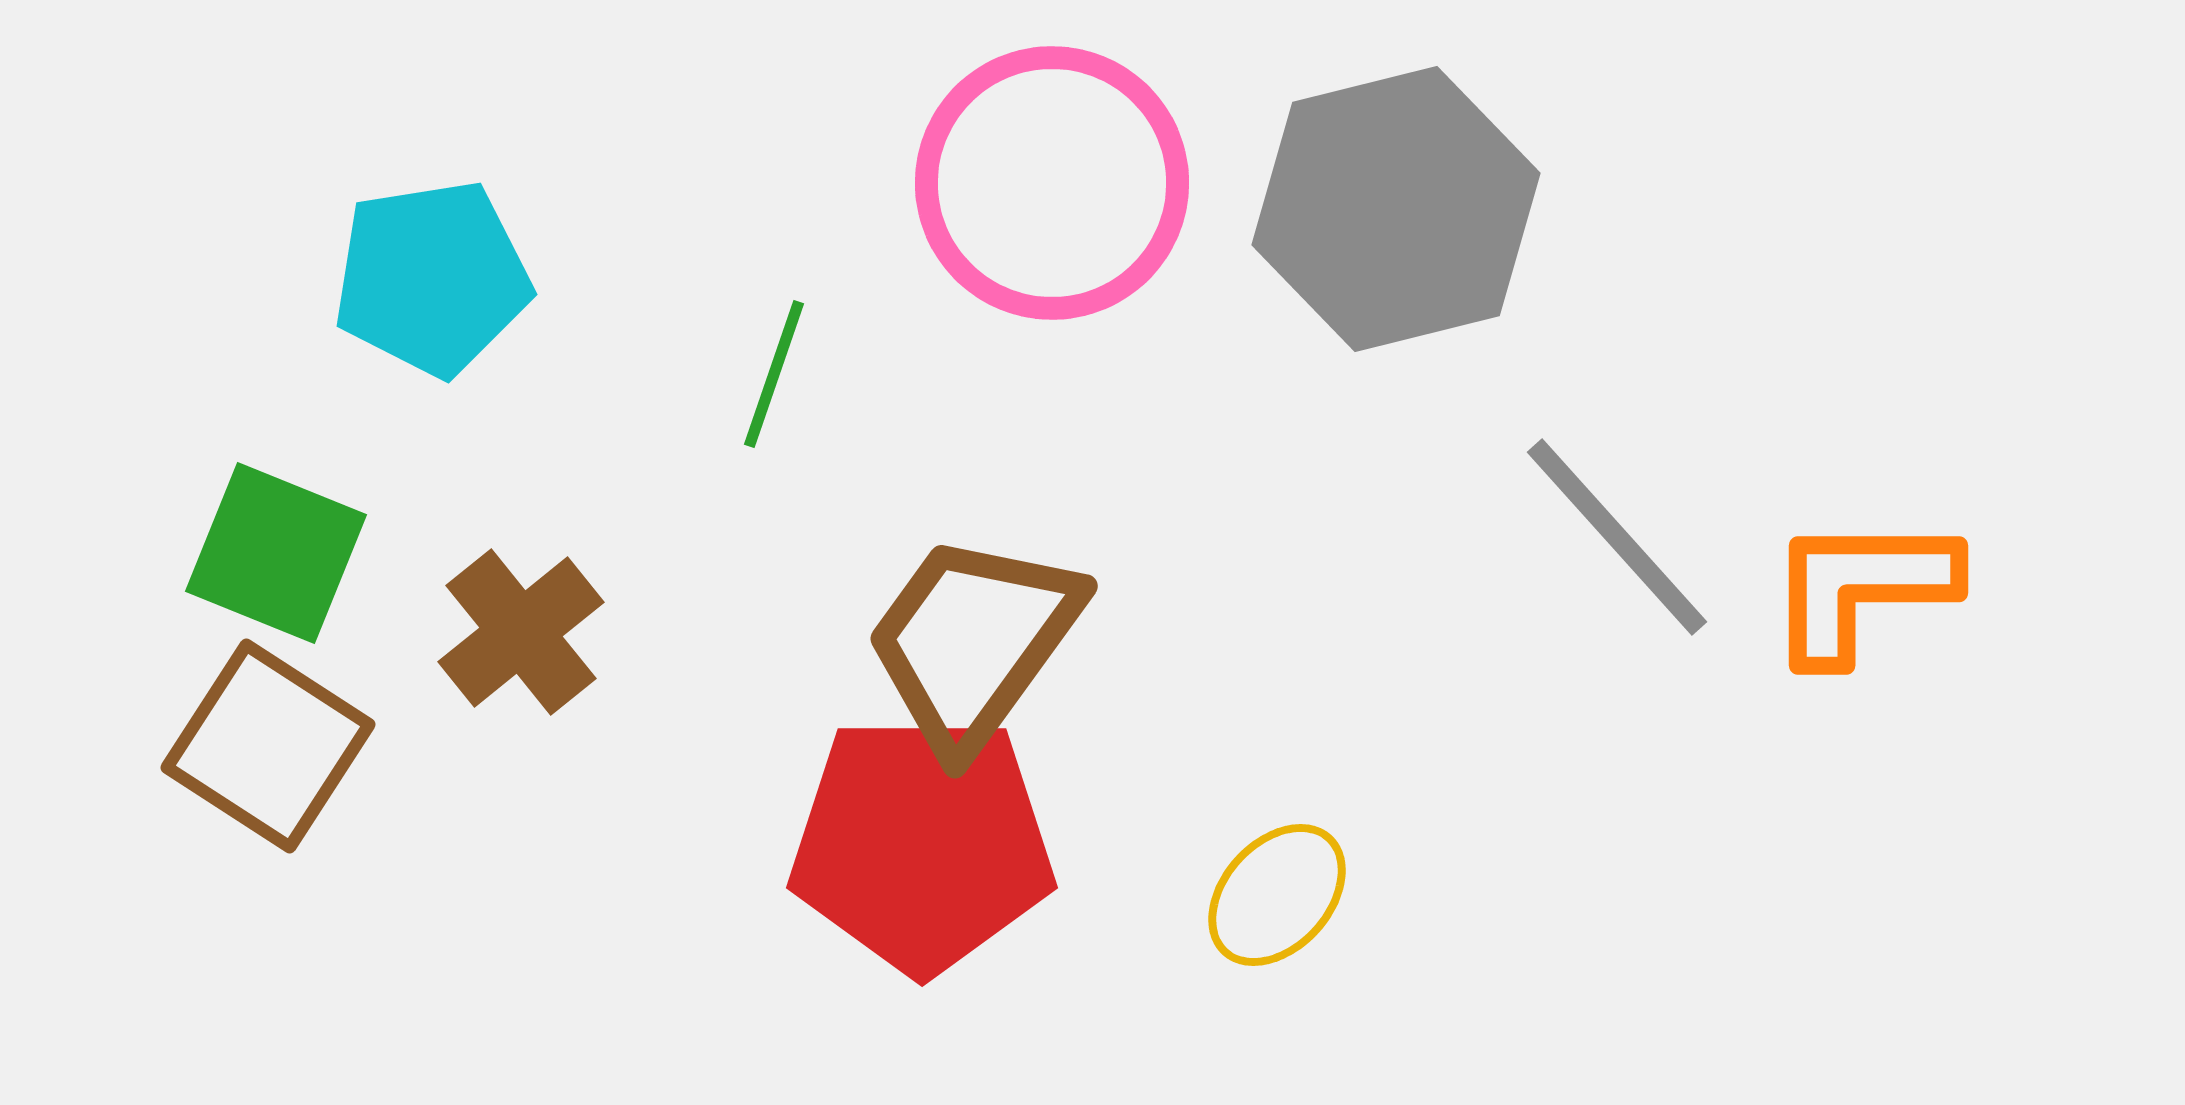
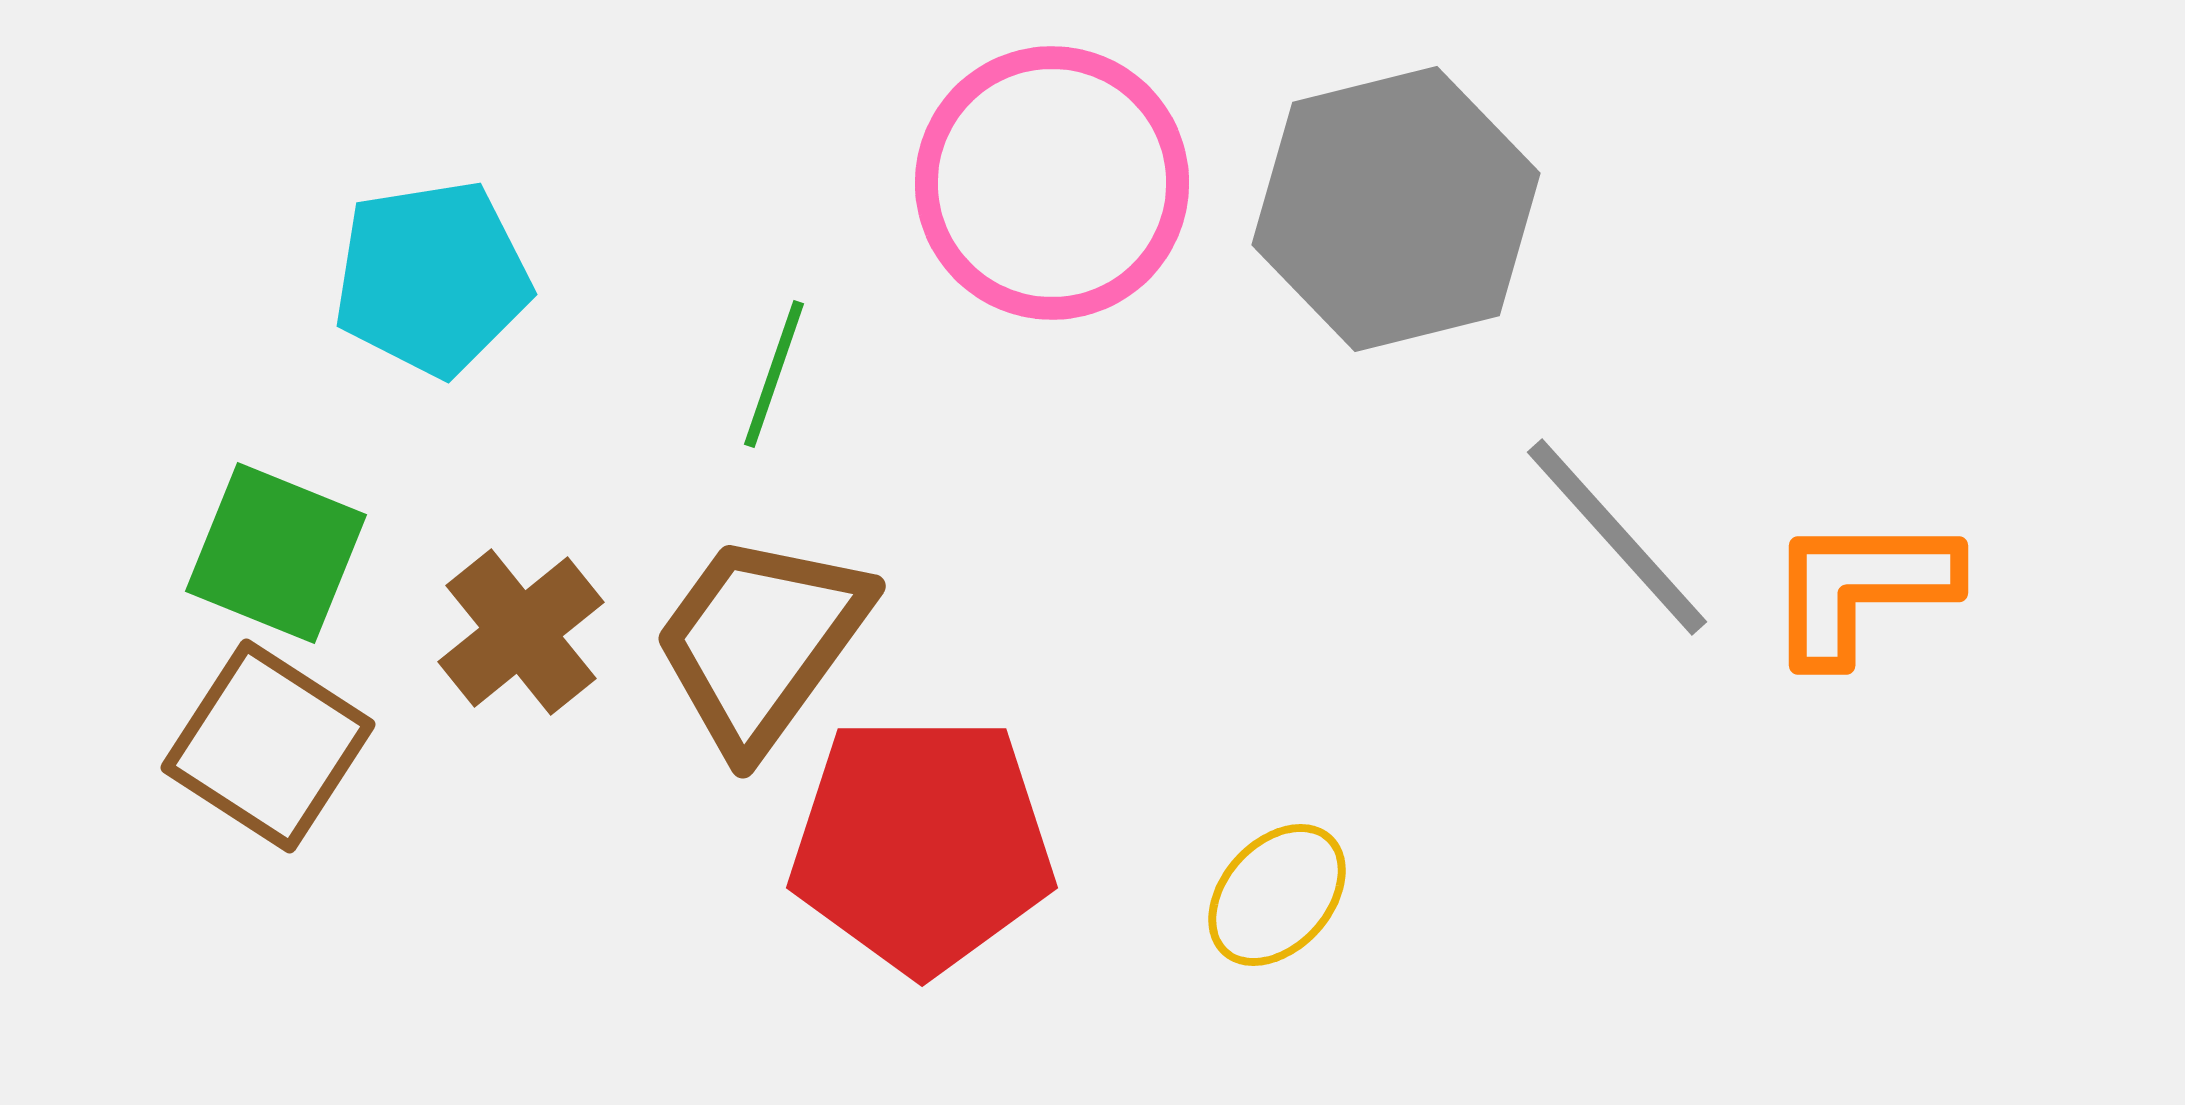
brown trapezoid: moved 212 px left
